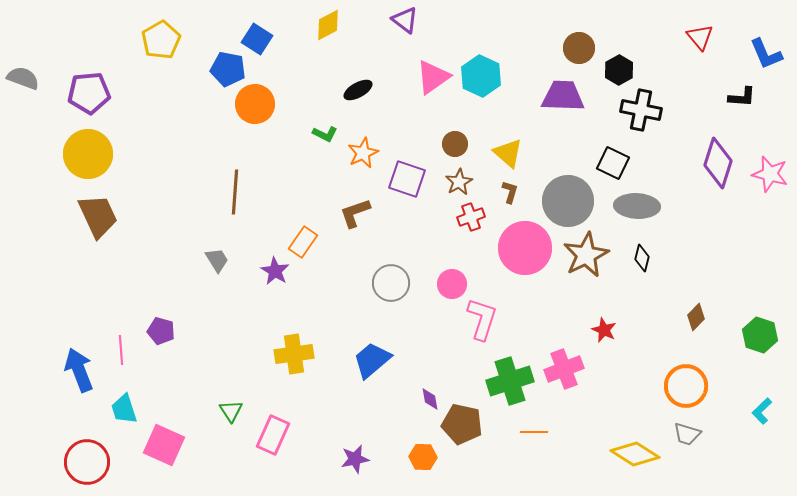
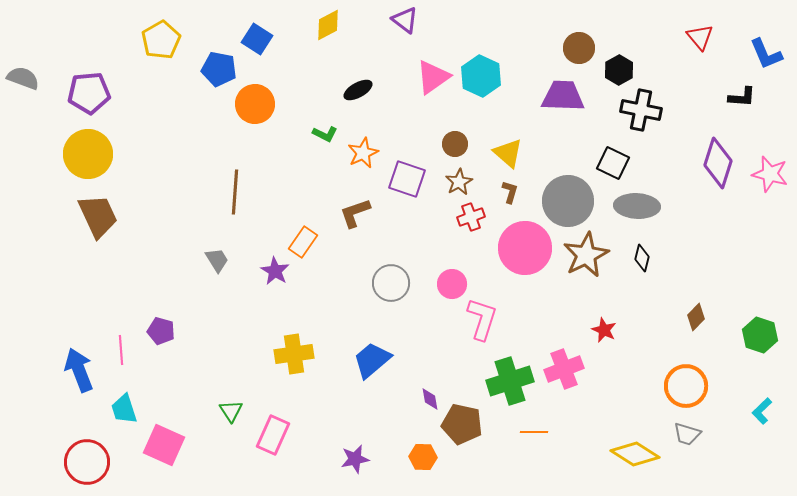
blue pentagon at (228, 69): moved 9 px left
